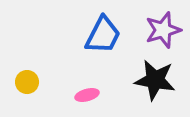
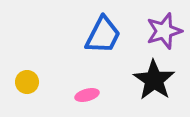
purple star: moved 1 px right, 1 px down
black star: moved 1 px left; rotated 24 degrees clockwise
